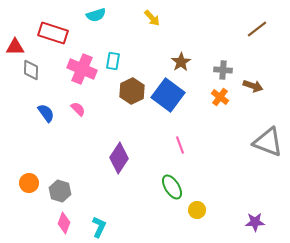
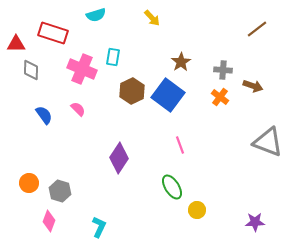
red triangle: moved 1 px right, 3 px up
cyan rectangle: moved 4 px up
blue semicircle: moved 2 px left, 2 px down
pink diamond: moved 15 px left, 2 px up
